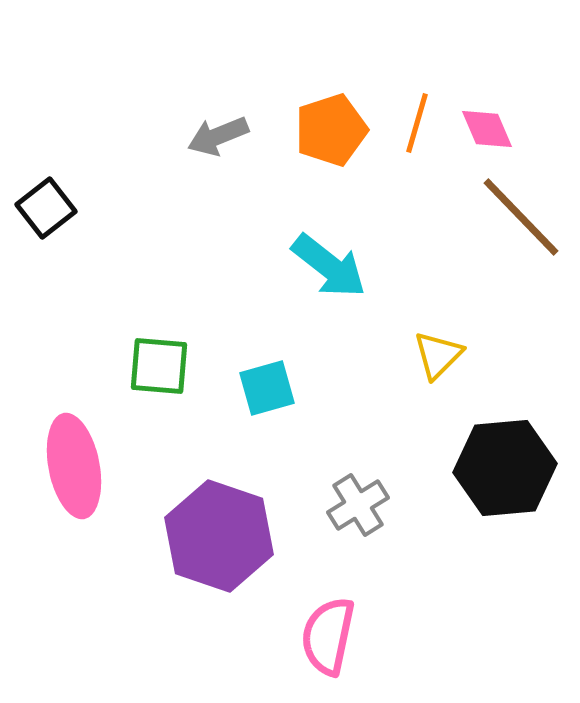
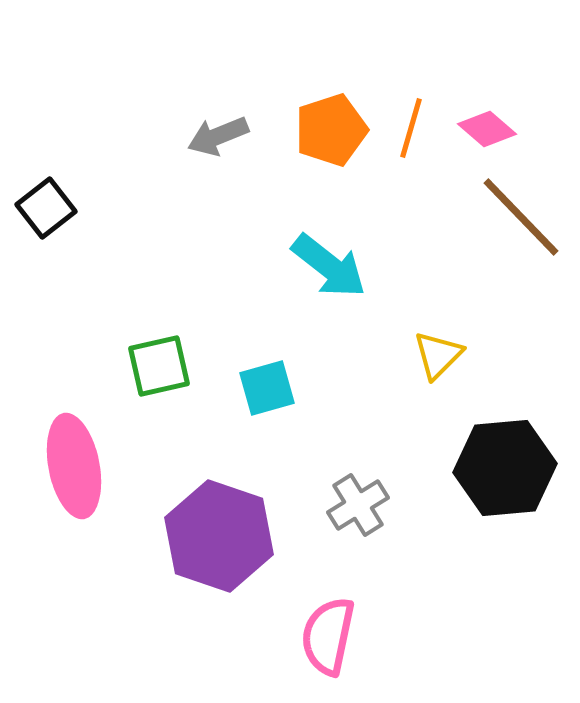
orange line: moved 6 px left, 5 px down
pink diamond: rotated 26 degrees counterclockwise
green square: rotated 18 degrees counterclockwise
